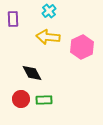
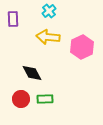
green rectangle: moved 1 px right, 1 px up
